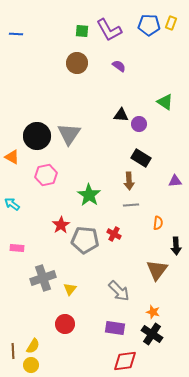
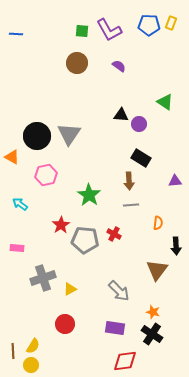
cyan arrow: moved 8 px right
yellow triangle: rotated 24 degrees clockwise
